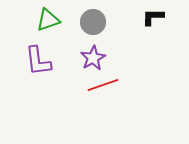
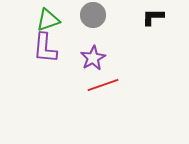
gray circle: moved 7 px up
purple L-shape: moved 7 px right, 13 px up; rotated 12 degrees clockwise
